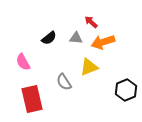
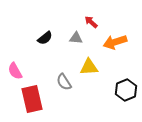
black semicircle: moved 4 px left
orange arrow: moved 12 px right
pink semicircle: moved 8 px left, 9 px down
yellow triangle: rotated 18 degrees clockwise
